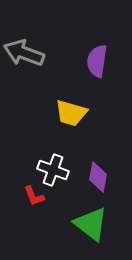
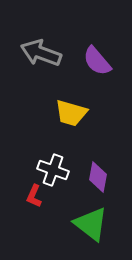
gray arrow: moved 17 px right
purple semicircle: rotated 48 degrees counterclockwise
red L-shape: rotated 45 degrees clockwise
